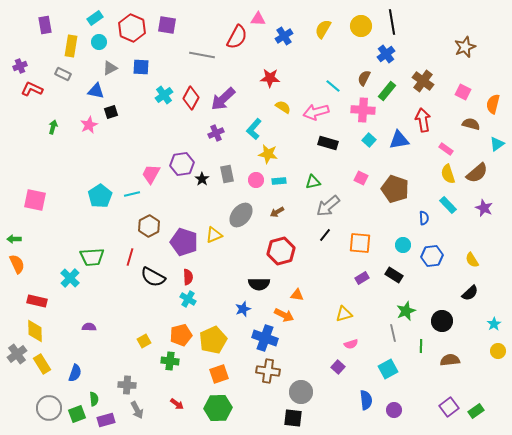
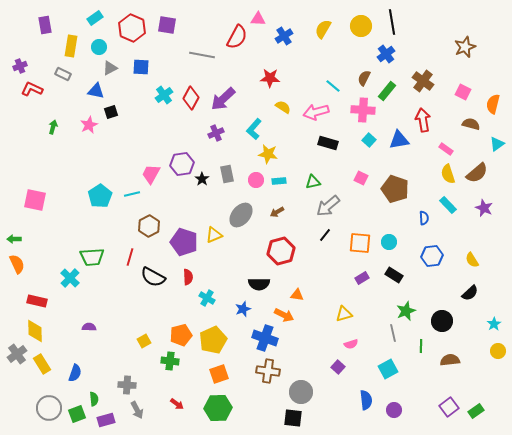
cyan circle at (99, 42): moved 5 px down
cyan circle at (403, 245): moved 14 px left, 3 px up
cyan cross at (188, 299): moved 19 px right, 1 px up
